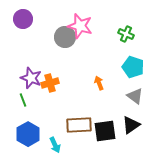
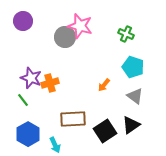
purple circle: moved 2 px down
orange arrow: moved 5 px right, 2 px down; rotated 120 degrees counterclockwise
green line: rotated 16 degrees counterclockwise
brown rectangle: moved 6 px left, 6 px up
black square: rotated 25 degrees counterclockwise
